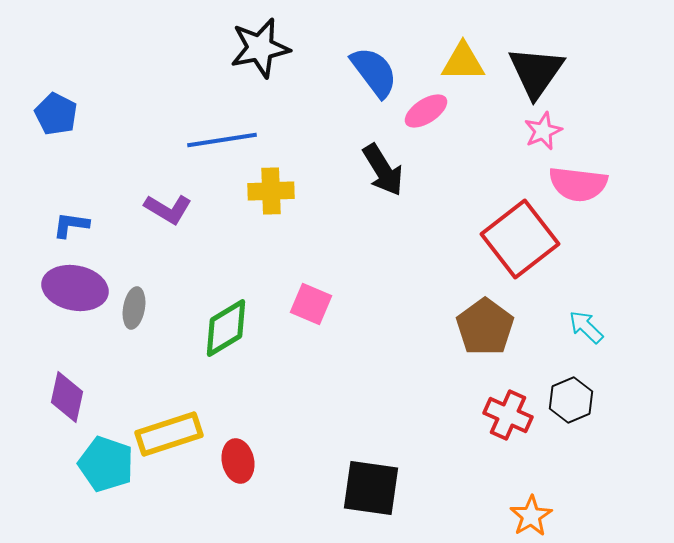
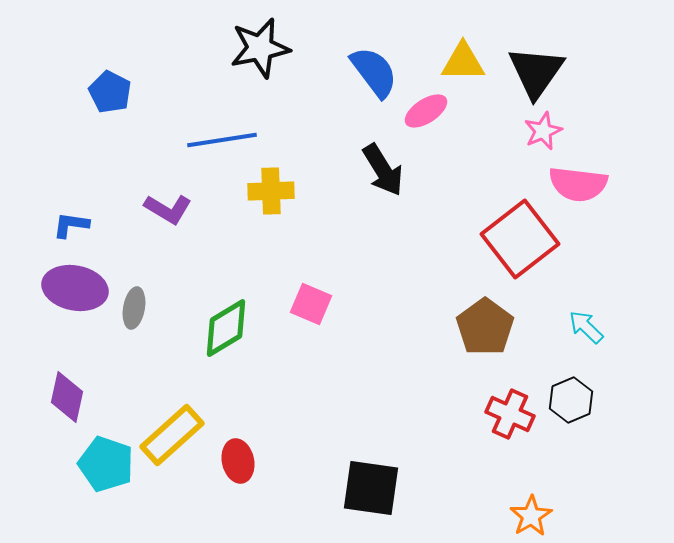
blue pentagon: moved 54 px right, 22 px up
red cross: moved 2 px right, 1 px up
yellow rectangle: moved 3 px right, 1 px down; rotated 24 degrees counterclockwise
